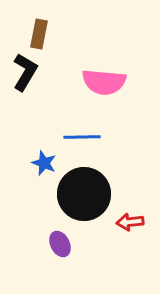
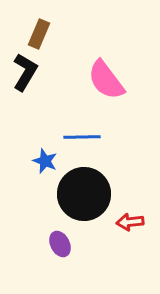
brown rectangle: rotated 12 degrees clockwise
pink semicircle: moved 2 px right, 2 px up; rotated 48 degrees clockwise
blue star: moved 1 px right, 2 px up
